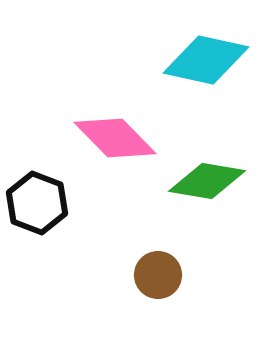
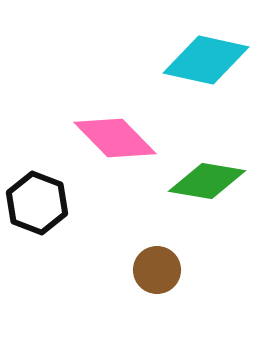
brown circle: moved 1 px left, 5 px up
